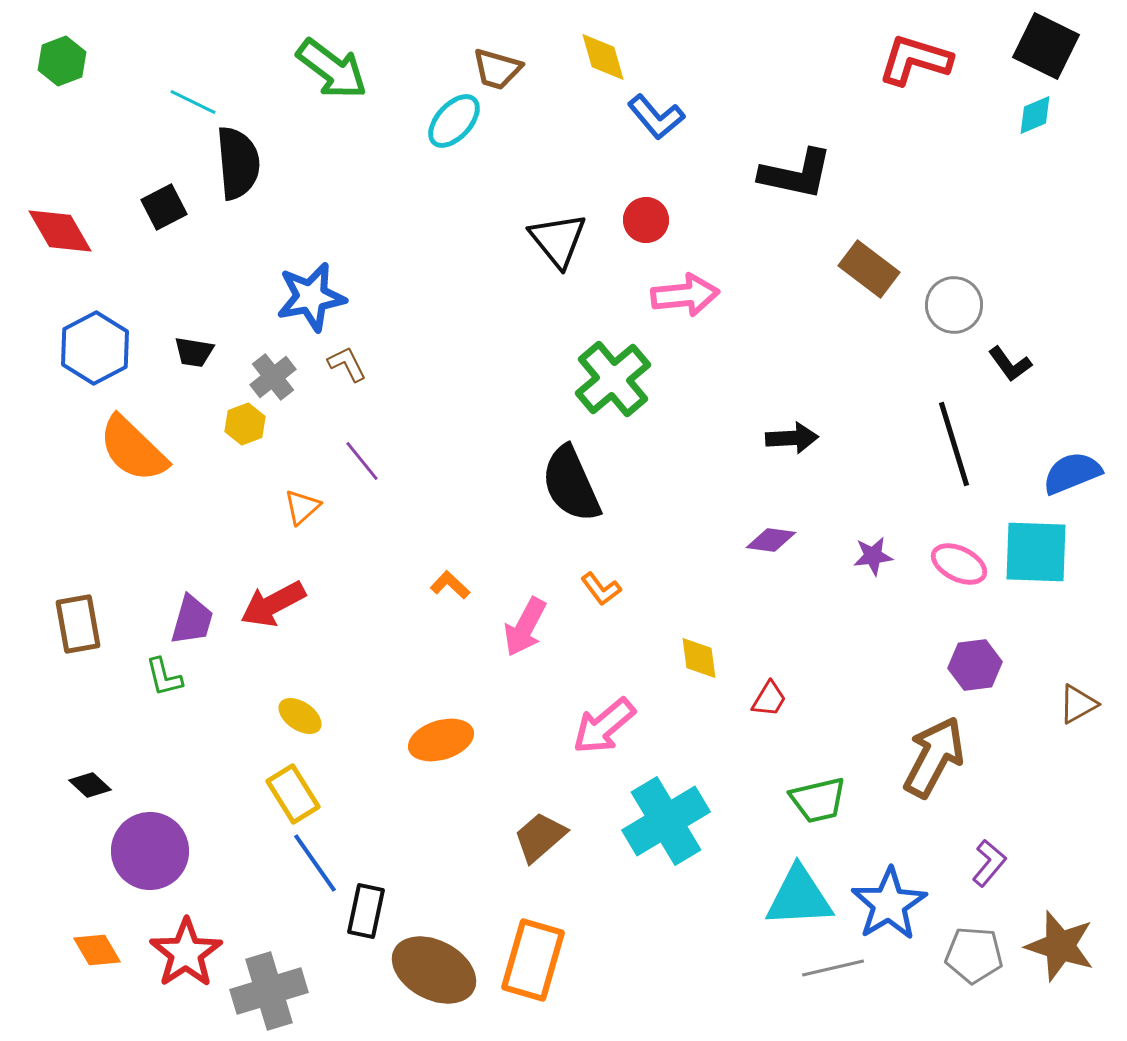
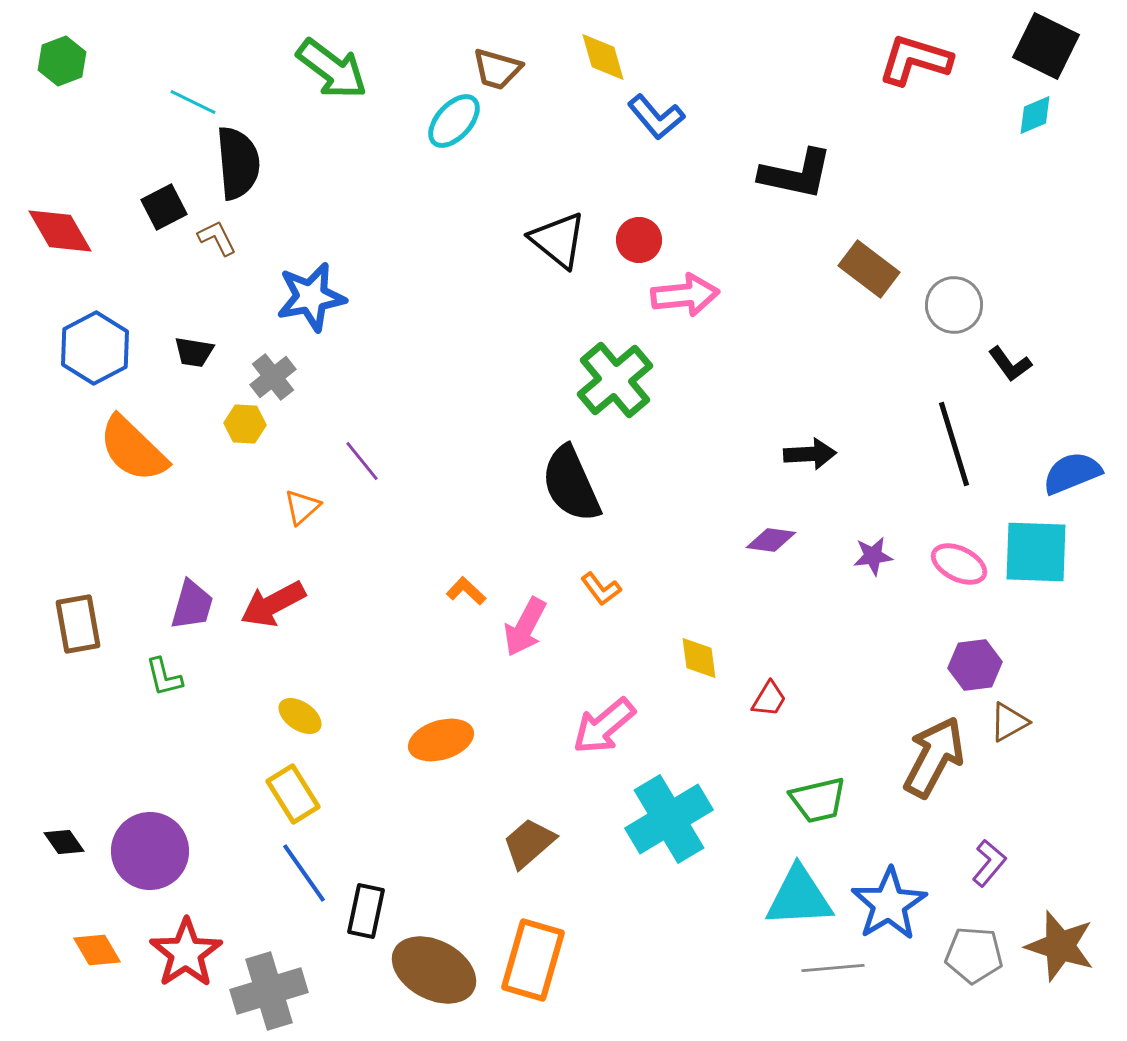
red circle at (646, 220): moved 7 px left, 20 px down
black triangle at (558, 240): rotated 12 degrees counterclockwise
brown L-shape at (347, 364): moved 130 px left, 126 px up
green cross at (613, 379): moved 2 px right, 1 px down
yellow hexagon at (245, 424): rotated 24 degrees clockwise
black arrow at (792, 438): moved 18 px right, 16 px down
orange L-shape at (450, 585): moved 16 px right, 6 px down
purple trapezoid at (192, 620): moved 15 px up
brown triangle at (1078, 704): moved 69 px left, 18 px down
black diamond at (90, 785): moved 26 px left, 57 px down; rotated 12 degrees clockwise
cyan cross at (666, 821): moved 3 px right, 2 px up
brown trapezoid at (540, 837): moved 11 px left, 6 px down
blue line at (315, 863): moved 11 px left, 10 px down
gray line at (833, 968): rotated 8 degrees clockwise
